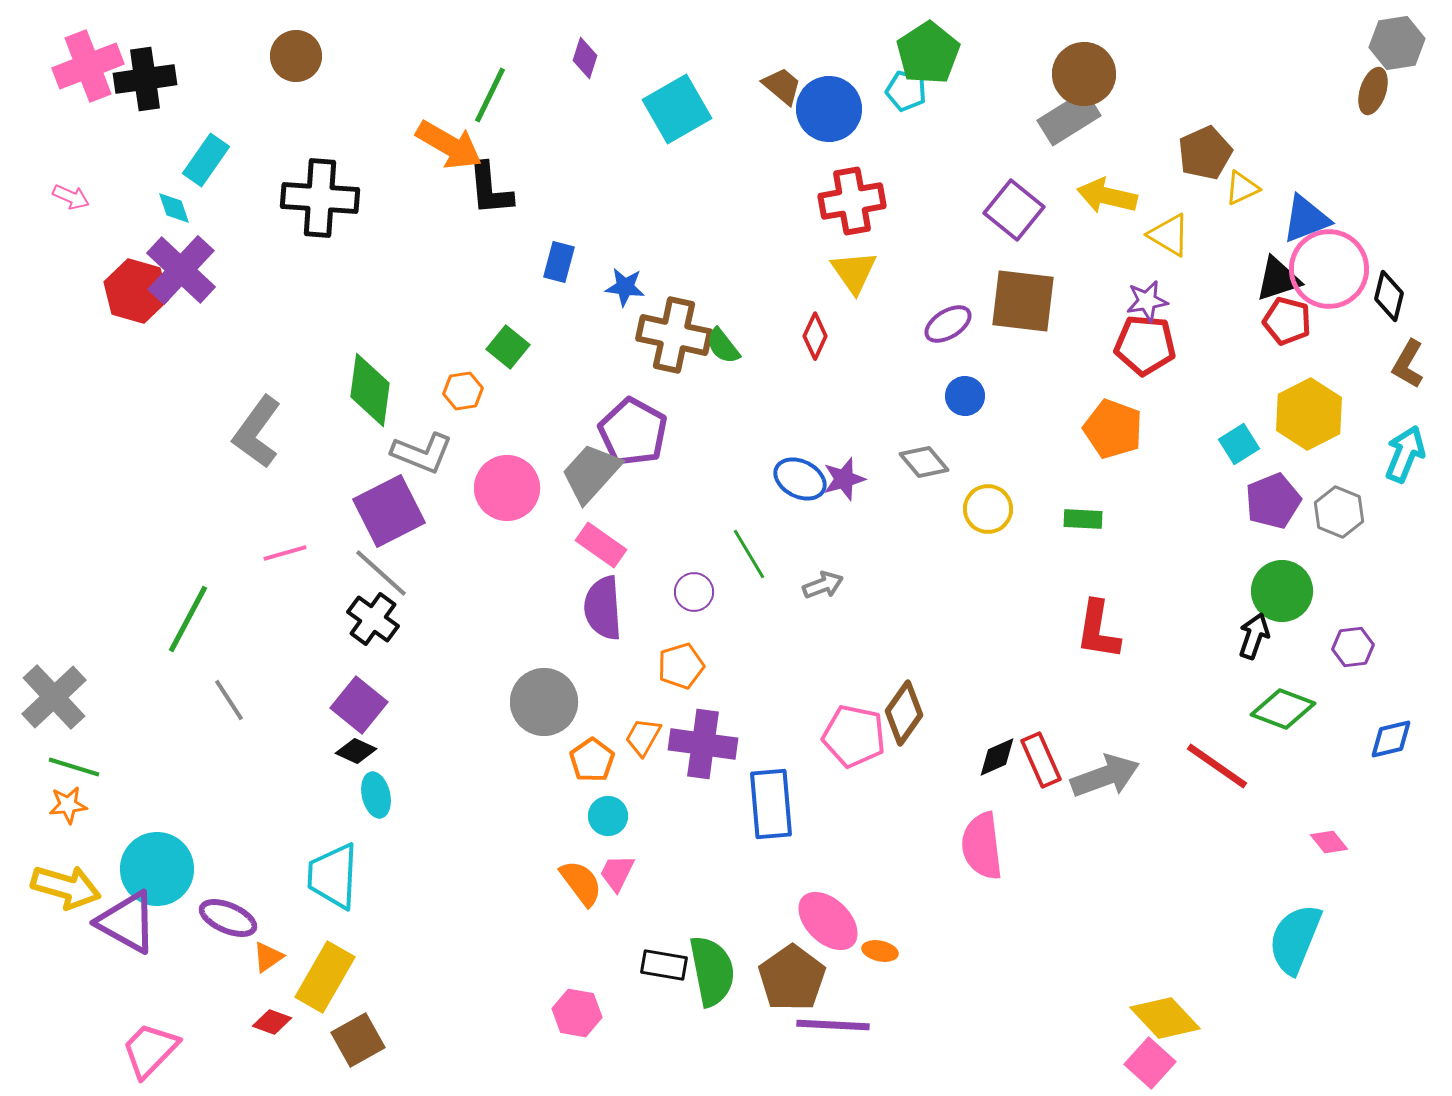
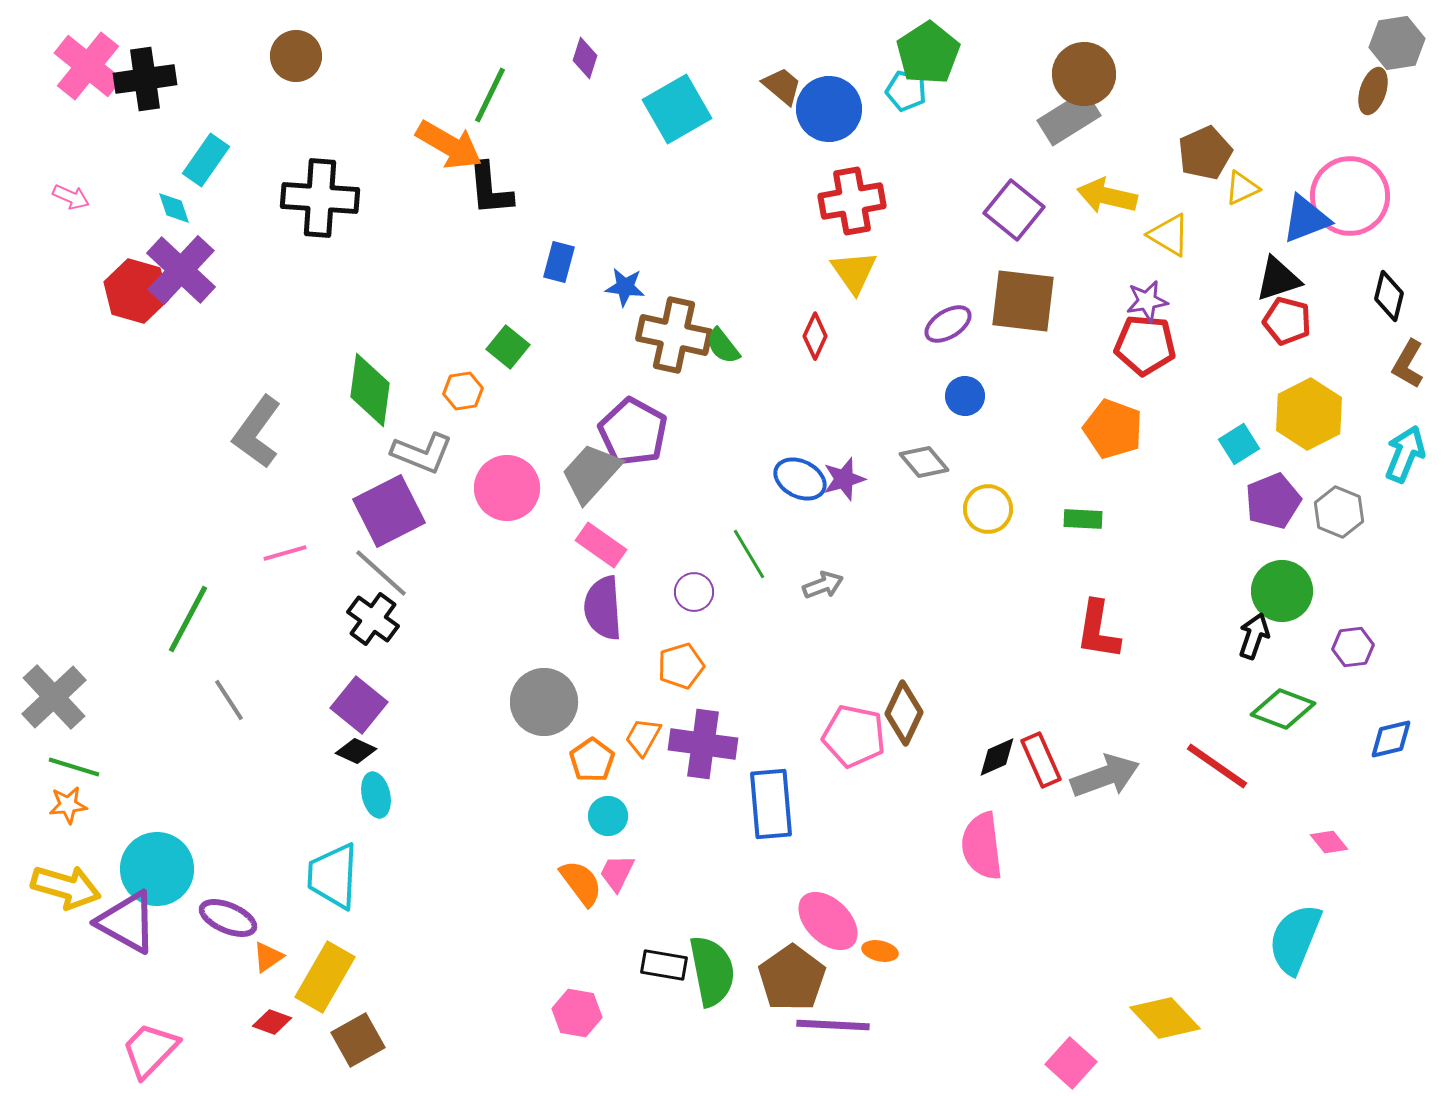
pink cross at (88, 66): rotated 30 degrees counterclockwise
pink circle at (1329, 269): moved 21 px right, 73 px up
brown diamond at (904, 713): rotated 10 degrees counterclockwise
pink square at (1150, 1063): moved 79 px left
